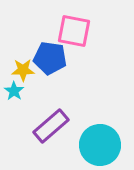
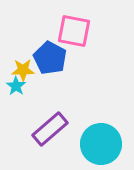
blue pentagon: rotated 20 degrees clockwise
cyan star: moved 2 px right, 5 px up
purple rectangle: moved 1 px left, 3 px down
cyan circle: moved 1 px right, 1 px up
